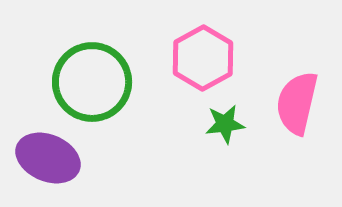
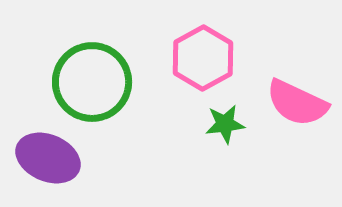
pink semicircle: rotated 78 degrees counterclockwise
